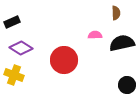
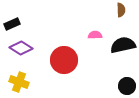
brown semicircle: moved 5 px right, 3 px up
black rectangle: moved 2 px down
black semicircle: moved 1 px right, 2 px down
yellow cross: moved 5 px right, 7 px down
black circle: moved 1 px down
